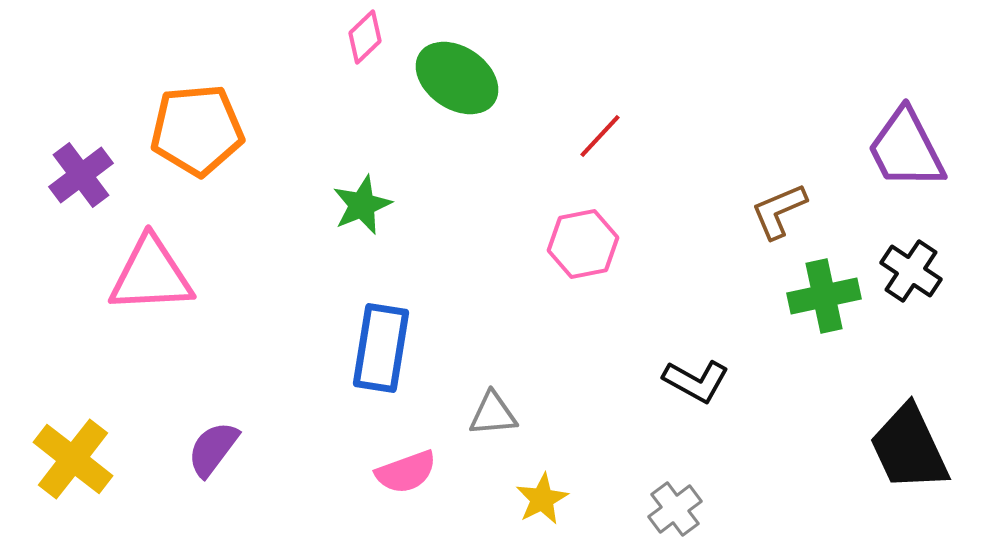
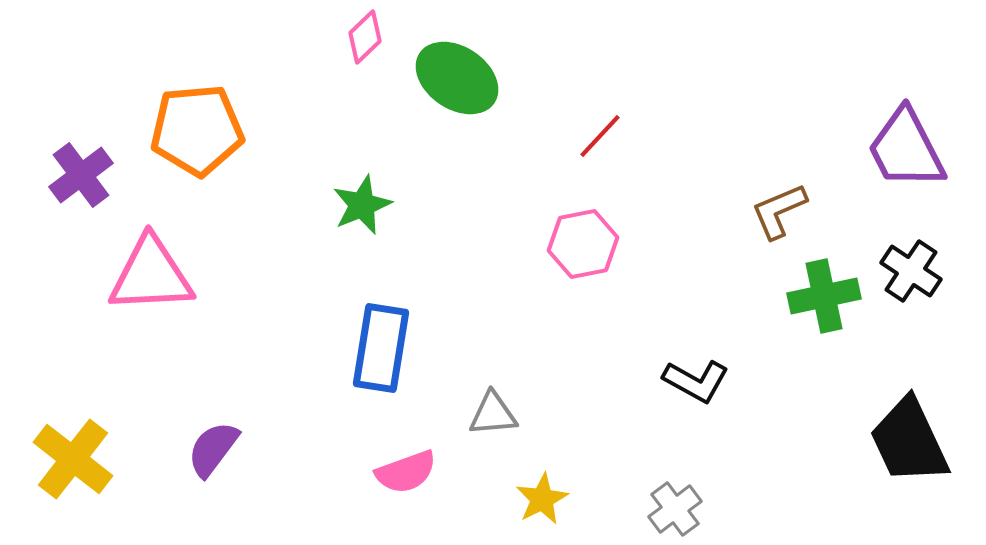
black trapezoid: moved 7 px up
